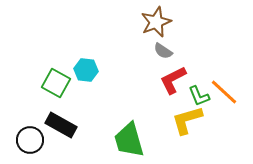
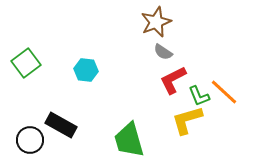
gray semicircle: moved 1 px down
green square: moved 30 px left, 20 px up; rotated 24 degrees clockwise
